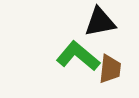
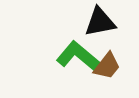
brown trapezoid: moved 3 px left, 3 px up; rotated 32 degrees clockwise
